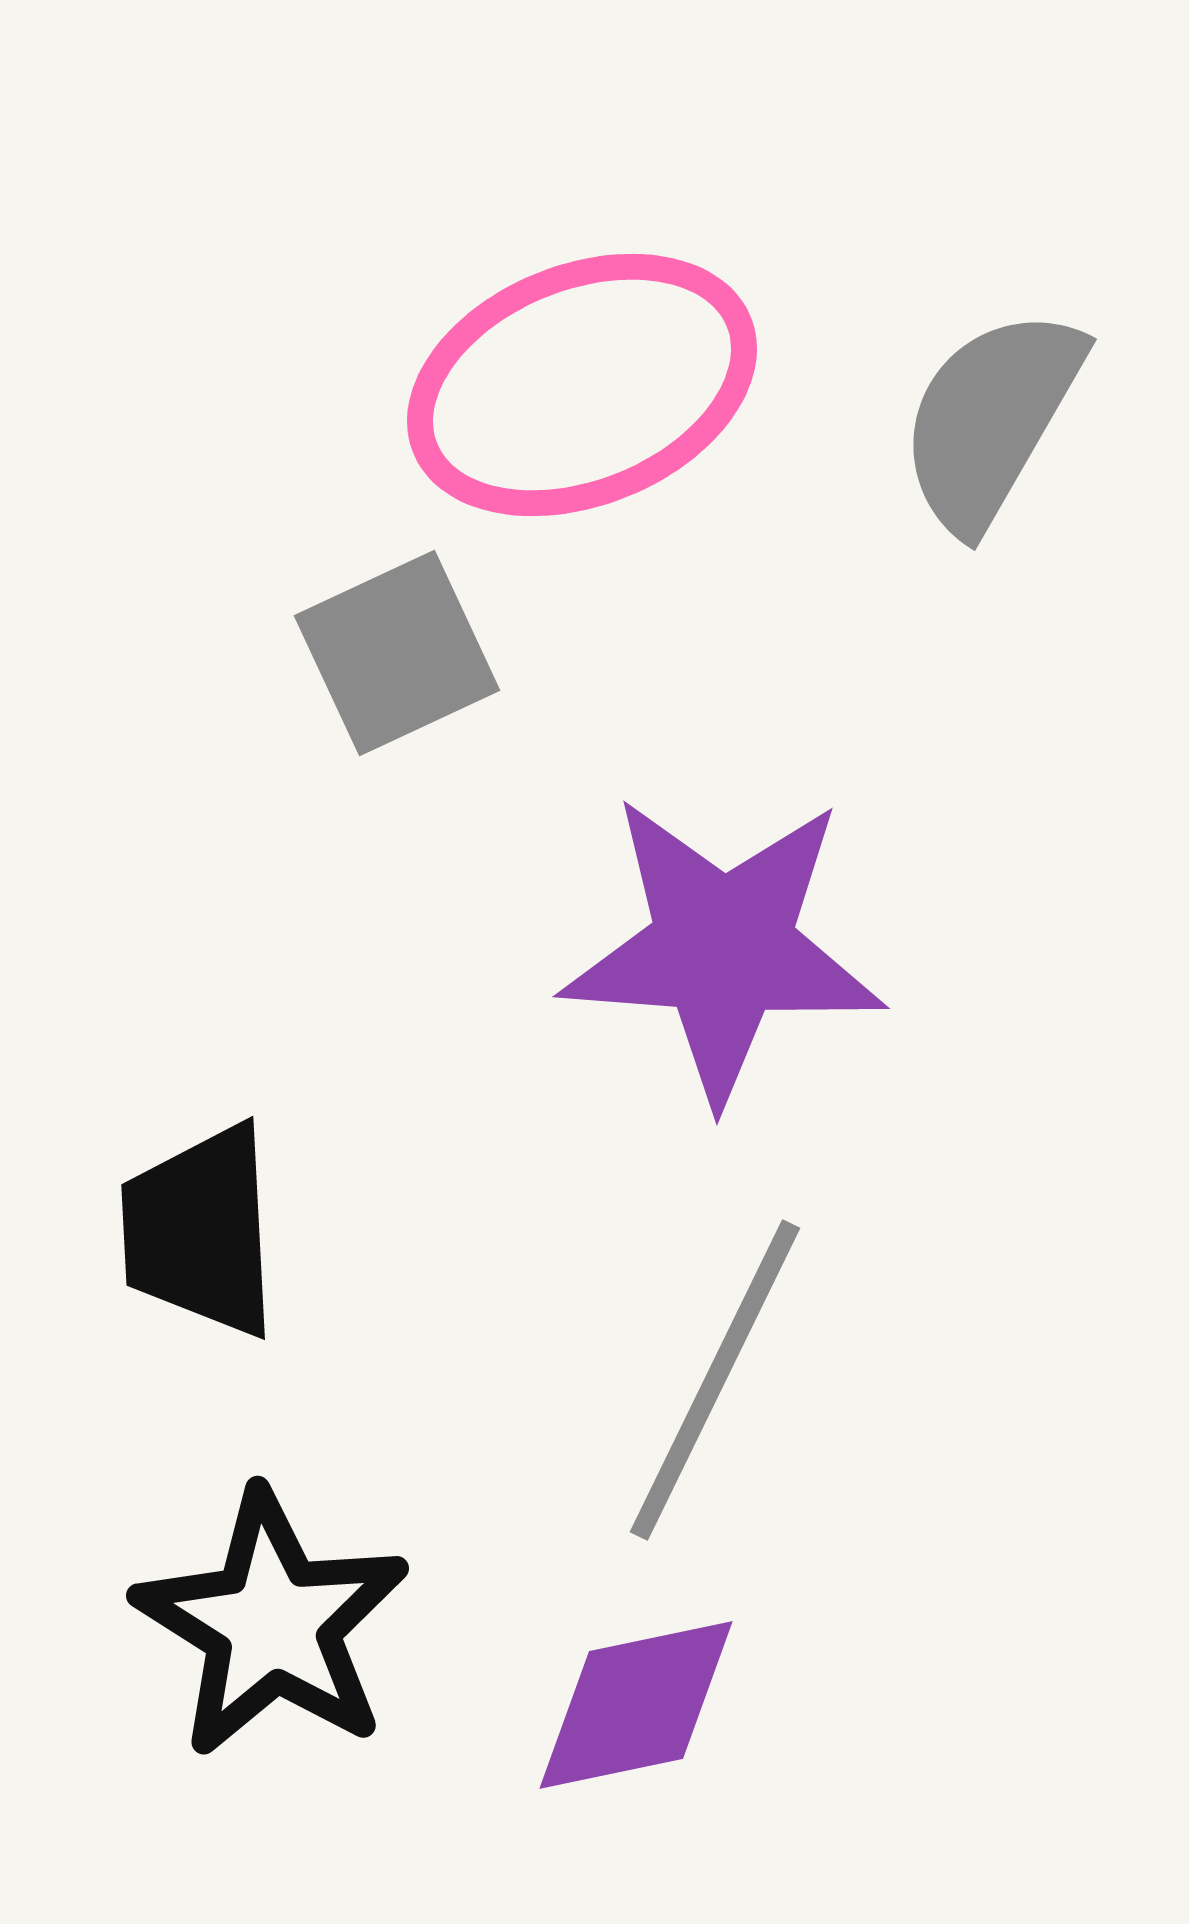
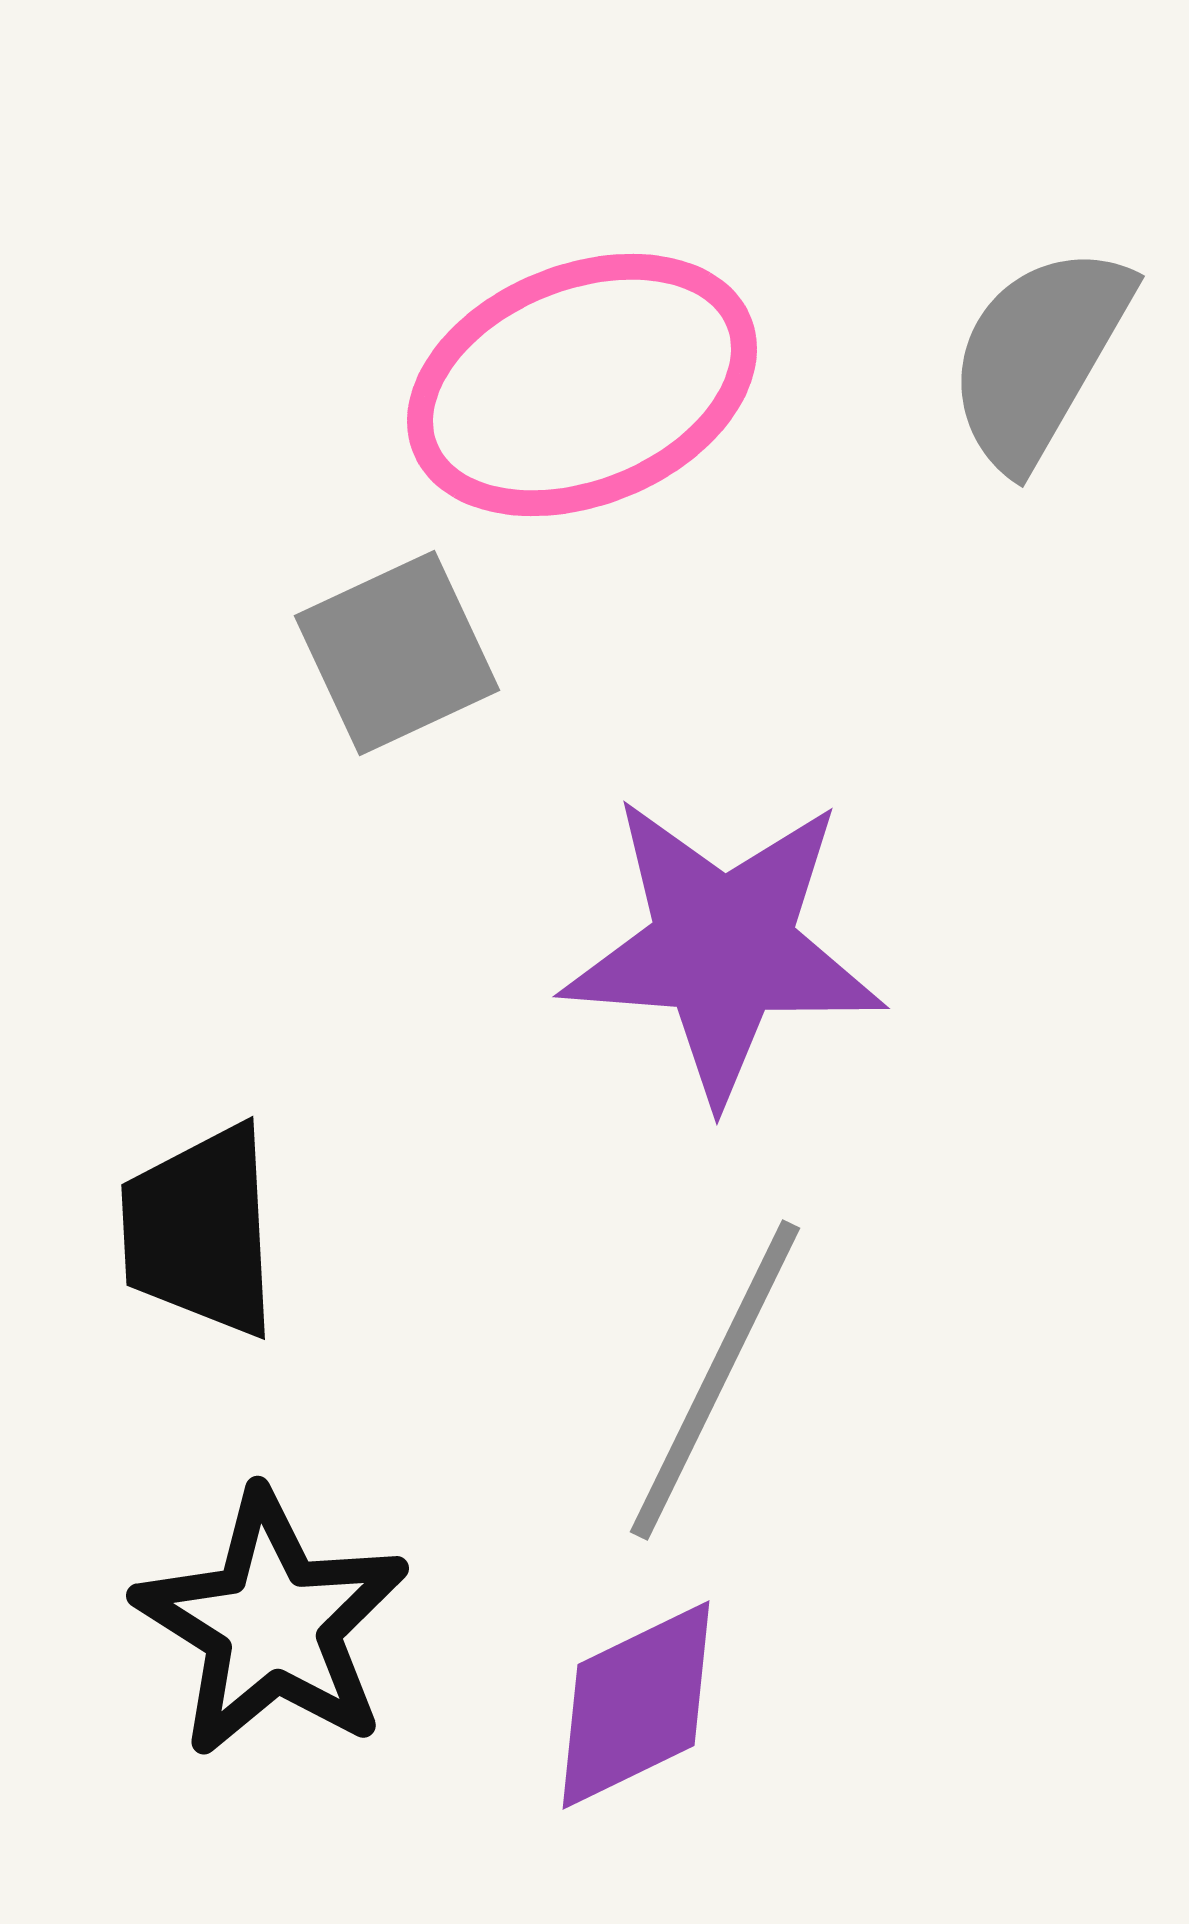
gray semicircle: moved 48 px right, 63 px up
purple diamond: rotated 14 degrees counterclockwise
